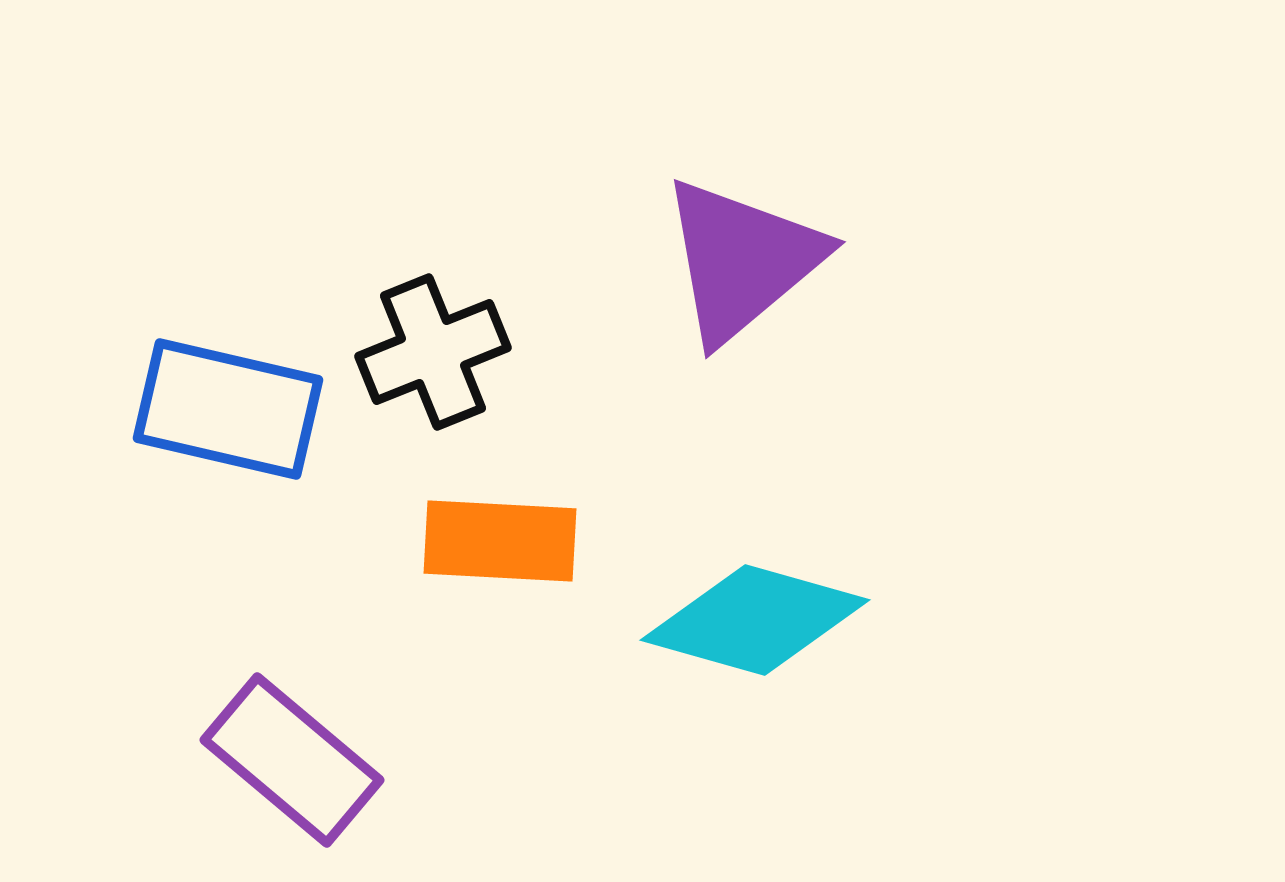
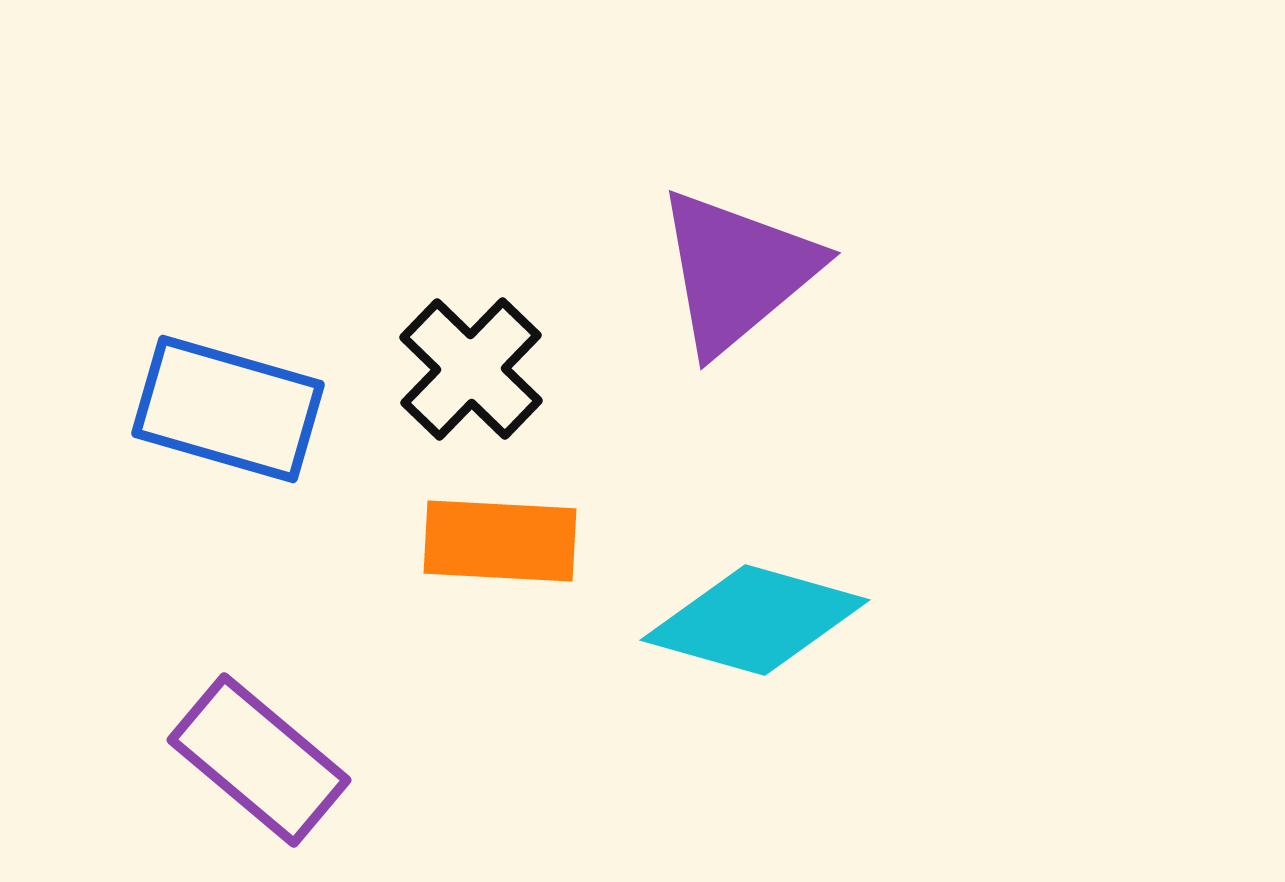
purple triangle: moved 5 px left, 11 px down
black cross: moved 38 px right, 17 px down; rotated 24 degrees counterclockwise
blue rectangle: rotated 3 degrees clockwise
purple rectangle: moved 33 px left
